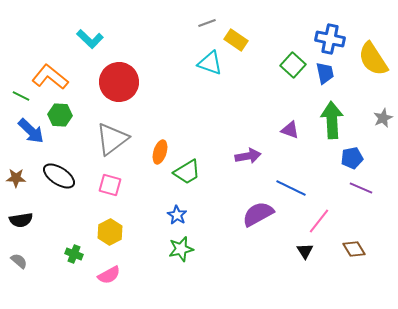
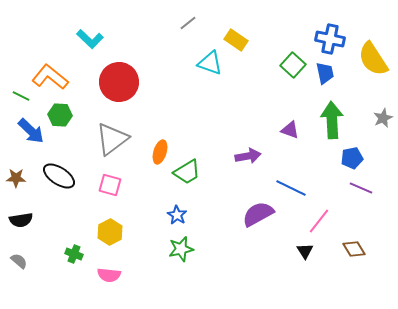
gray line: moved 19 px left; rotated 18 degrees counterclockwise
pink semicircle: rotated 35 degrees clockwise
